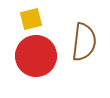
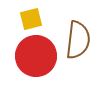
brown semicircle: moved 6 px left, 2 px up
